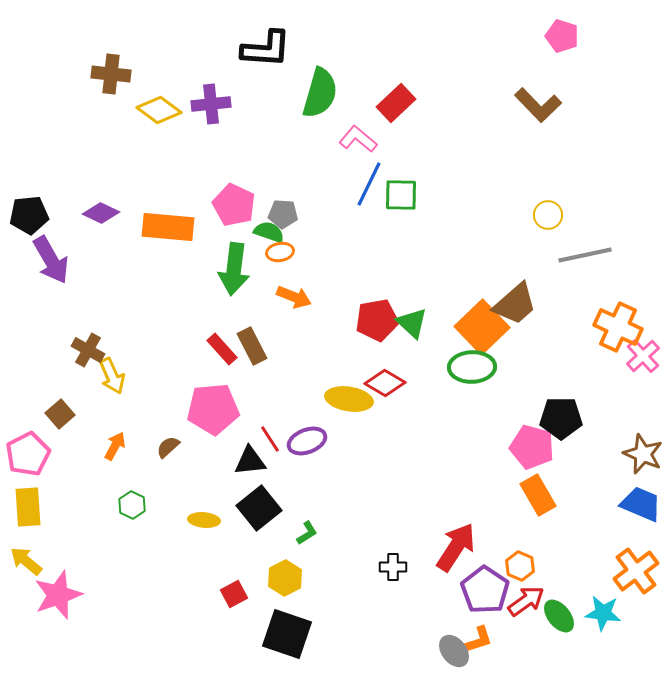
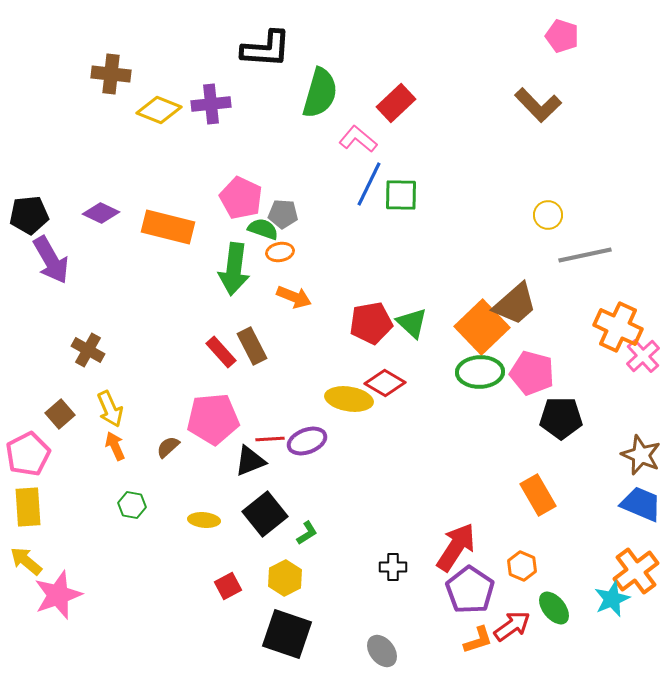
yellow diamond at (159, 110): rotated 15 degrees counterclockwise
pink pentagon at (234, 205): moved 7 px right, 7 px up
orange rectangle at (168, 227): rotated 9 degrees clockwise
green semicircle at (269, 232): moved 6 px left, 3 px up
red pentagon at (377, 320): moved 6 px left, 3 px down
red rectangle at (222, 349): moved 1 px left, 3 px down
green ellipse at (472, 367): moved 8 px right, 5 px down
yellow arrow at (112, 376): moved 2 px left, 33 px down
pink pentagon at (213, 409): moved 10 px down
red line at (270, 439): rotated 60 degrees counterclockwise
orange arrow at (115, 446): rotated 52 degrees counterclockwise
pink pentagon at (532, 447): moved 74 px up
brown star at (643, 454): moved 2 px left, 1 px down
black triangle at (250, 461): rotated 16 degrees counterclockwise
green hexagon at (132, 505): rotated 16 degrees counterclockwise
black square at (259, 508): moved 6 px right, 6 px down
orange hexagon at (520, 566): moved 2 px right
purple pentagon at (485, 590): moved 15 px left
red square at (234, 594): moved 6 px left, 8 px up
red arrow at (526, 601): moved 14 px left, 25 px down
cyan star at (603, 613): moved 9 px right, 14 px up; rotated 30 degrees counterclockwise
green ellipse at (559, 616): moved 5 px left, 8 px up
gray ellipse at (454, 651): moved 72 px left
